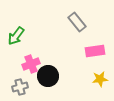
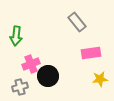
green arrow: rotated 30 degrees counterclockwise
pink rectangle: moved 4 px left, 2 px down
